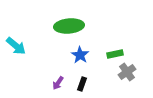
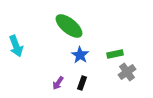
green ellipse: rotated 44 degrees clockwise
cyan arrow: rotated 30 degrees clockwise
black rectangle: moved 1 px up
